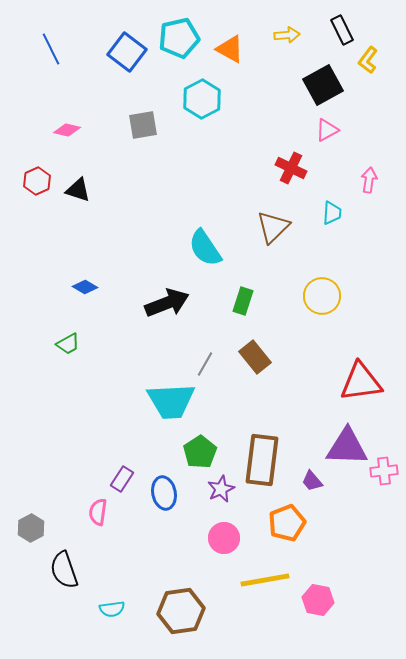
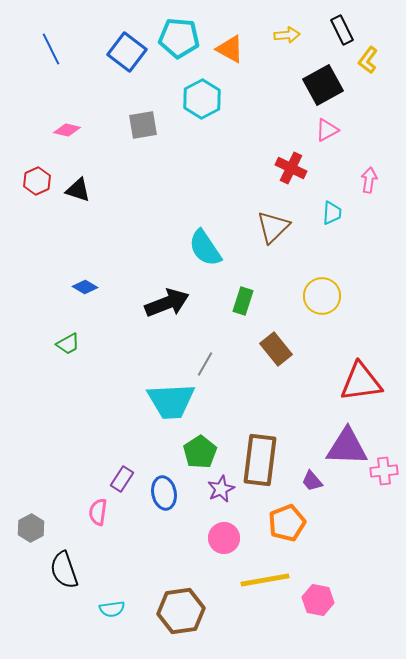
cyan pentagon at (179, 38): rotated 18 degrees clockwise
brown rectangle at (255, 357): moved 21 px right, 8 px up
brown rectangle at (262, 460): moved 2 px left
